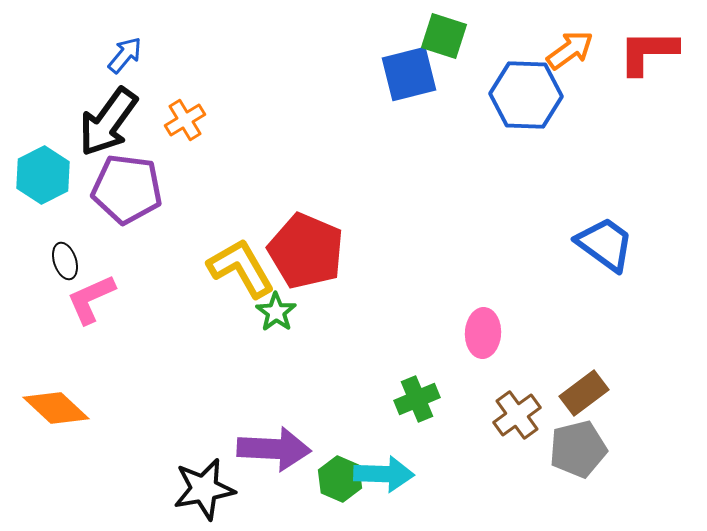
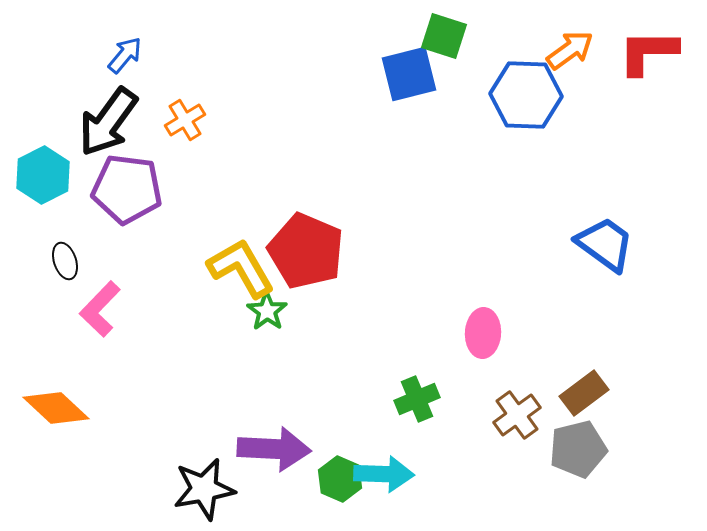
pink L-shape: moved 9 px right, 10 px down; rotated 22 degrees counterclockwise
green star: moved 9 px left, 1 px up
